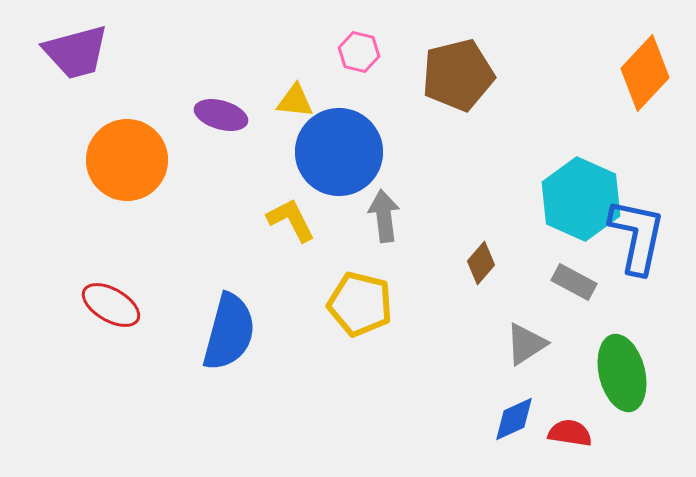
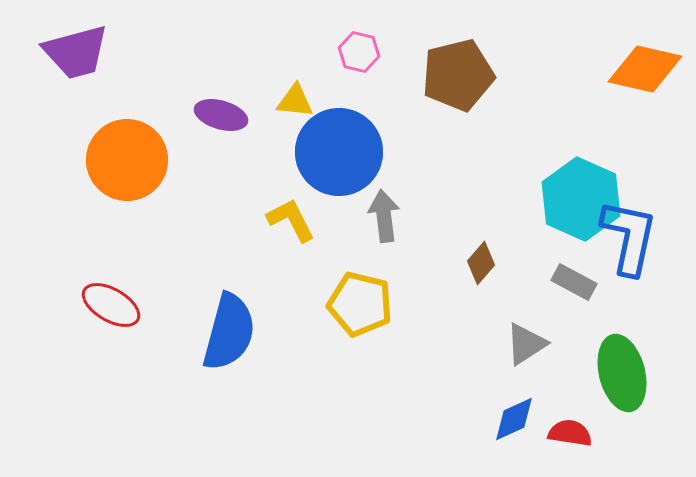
orange diamond: moved 4 px up; rotated 60 degrees clockwise
blue L-shape: moved 8 px left, 1 px down
